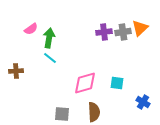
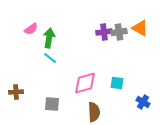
orange triangle: rotated 48 degrees counterclockwise
gray cross: moved 4 px left
brown cross: moved 21 px down
gray square: moved 10 px left, 10 px up
